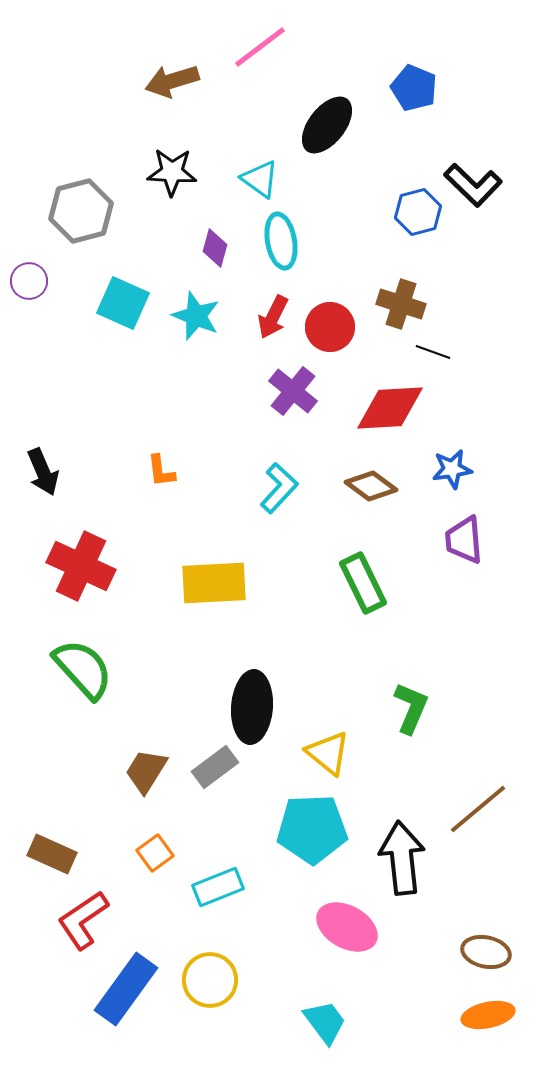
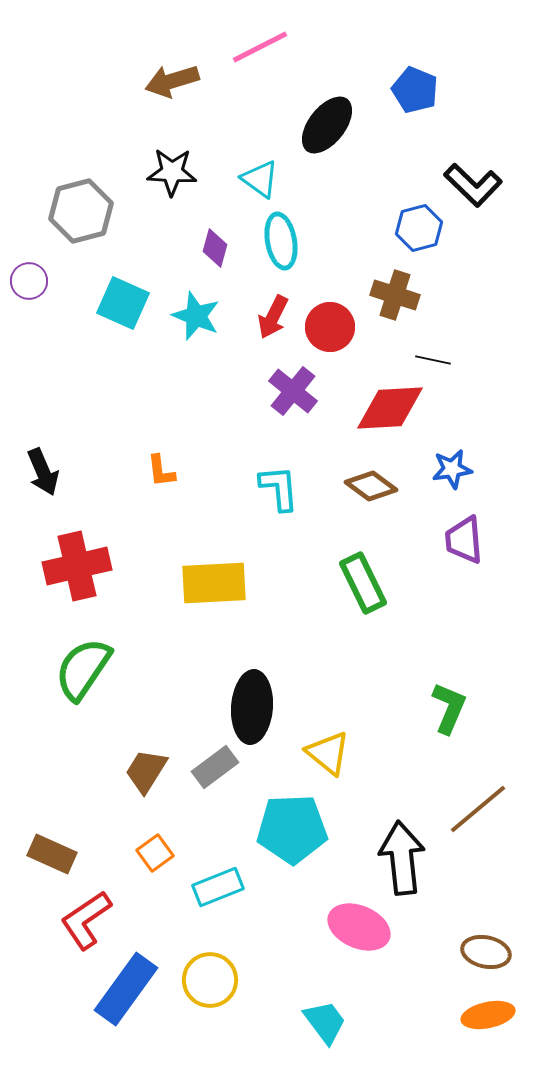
pink line at (260, 47): rotated 10 degrees clockwise
blue pentagon at (414, 88): moved 1 px right, 2 px down
blue hexagon at (418, 212): moved 1 px right, 16 px down
brown cross at (401, 304): moved 6 px left, 9 px up
black line at (433, 352): moved 8 px down; rotated 8 degrees counterclockwise
cyan L-shape at (279, 488): rotated 48 degrees counterclockwise
red cross at (81, 566): moved 4 px left; rotated 38 degrees counterclockwise
green semicircle at (83, 669): rotated 104 degrees counterclockwise
green L-shape at (411, 708): moved 38 px right
cyan pentagon at (312, 829): moved 20 px left
red L-shape at (83, 920): moved 3 px right
pink ellipse at (347, 927): moved 12 px right; rotated 6 degrees counterclockwise
